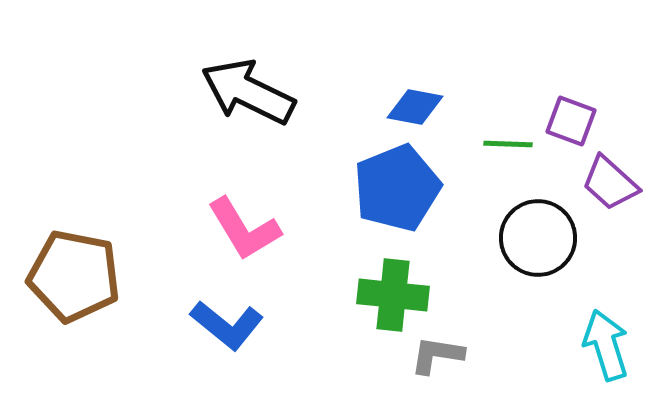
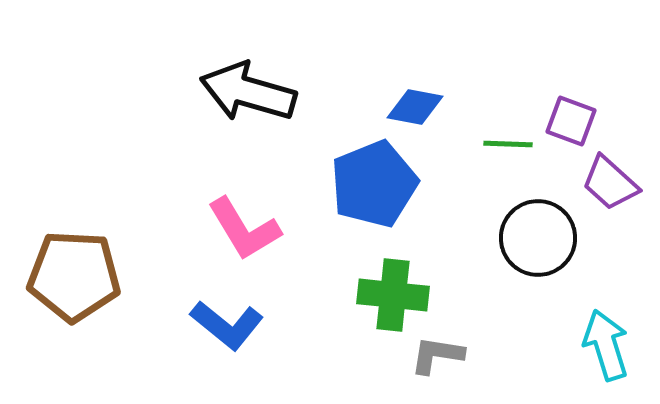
black arrow: rotated 10 degrees counterclockwise
blue pentagon: moved 23 px left, 4 px up
brown pentagon: rotated 8 degrees counterclockwise
